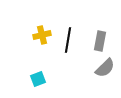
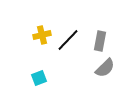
black line: rotated 35 degrees clockwise
cyan square: moved 1 px right, 1 px up
